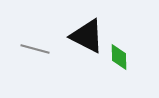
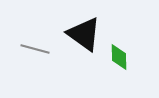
black triangle: moved 3 px left, 2 px up; rotated 9 degrees clockwise
